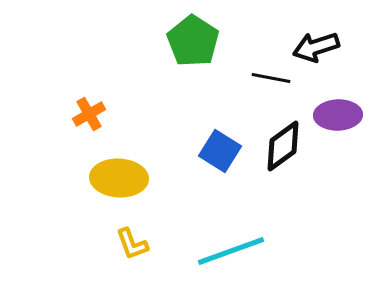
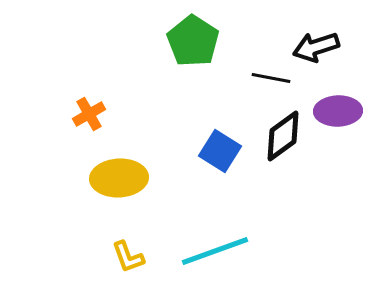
purple ellipse: moved 4 px up
black diamond: moved 10 px up
yellow ellipse: rotated 6 degrees counterclockwise
yellow L-shape: moved 4 px left, 13 px down
cyan line: moved 16 px left
